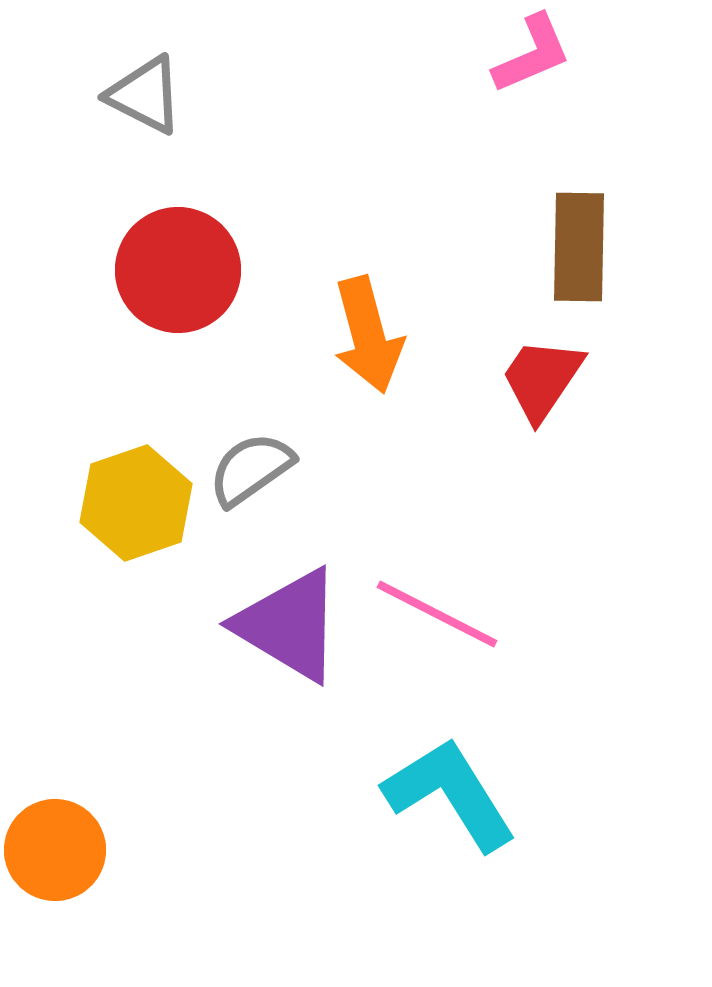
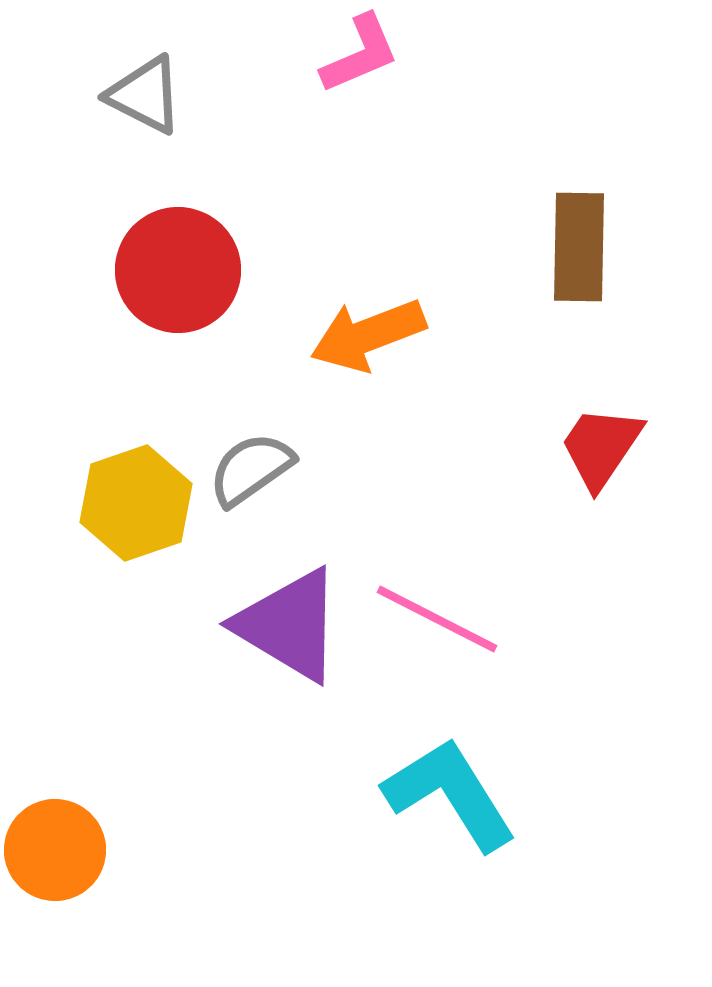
pink L-shape: moved 172 px left
orange arrow: rotated 84 degrees clockwise
red trapezoid: moved 59 px right, 68 px down
pink line: moved 5 px down
